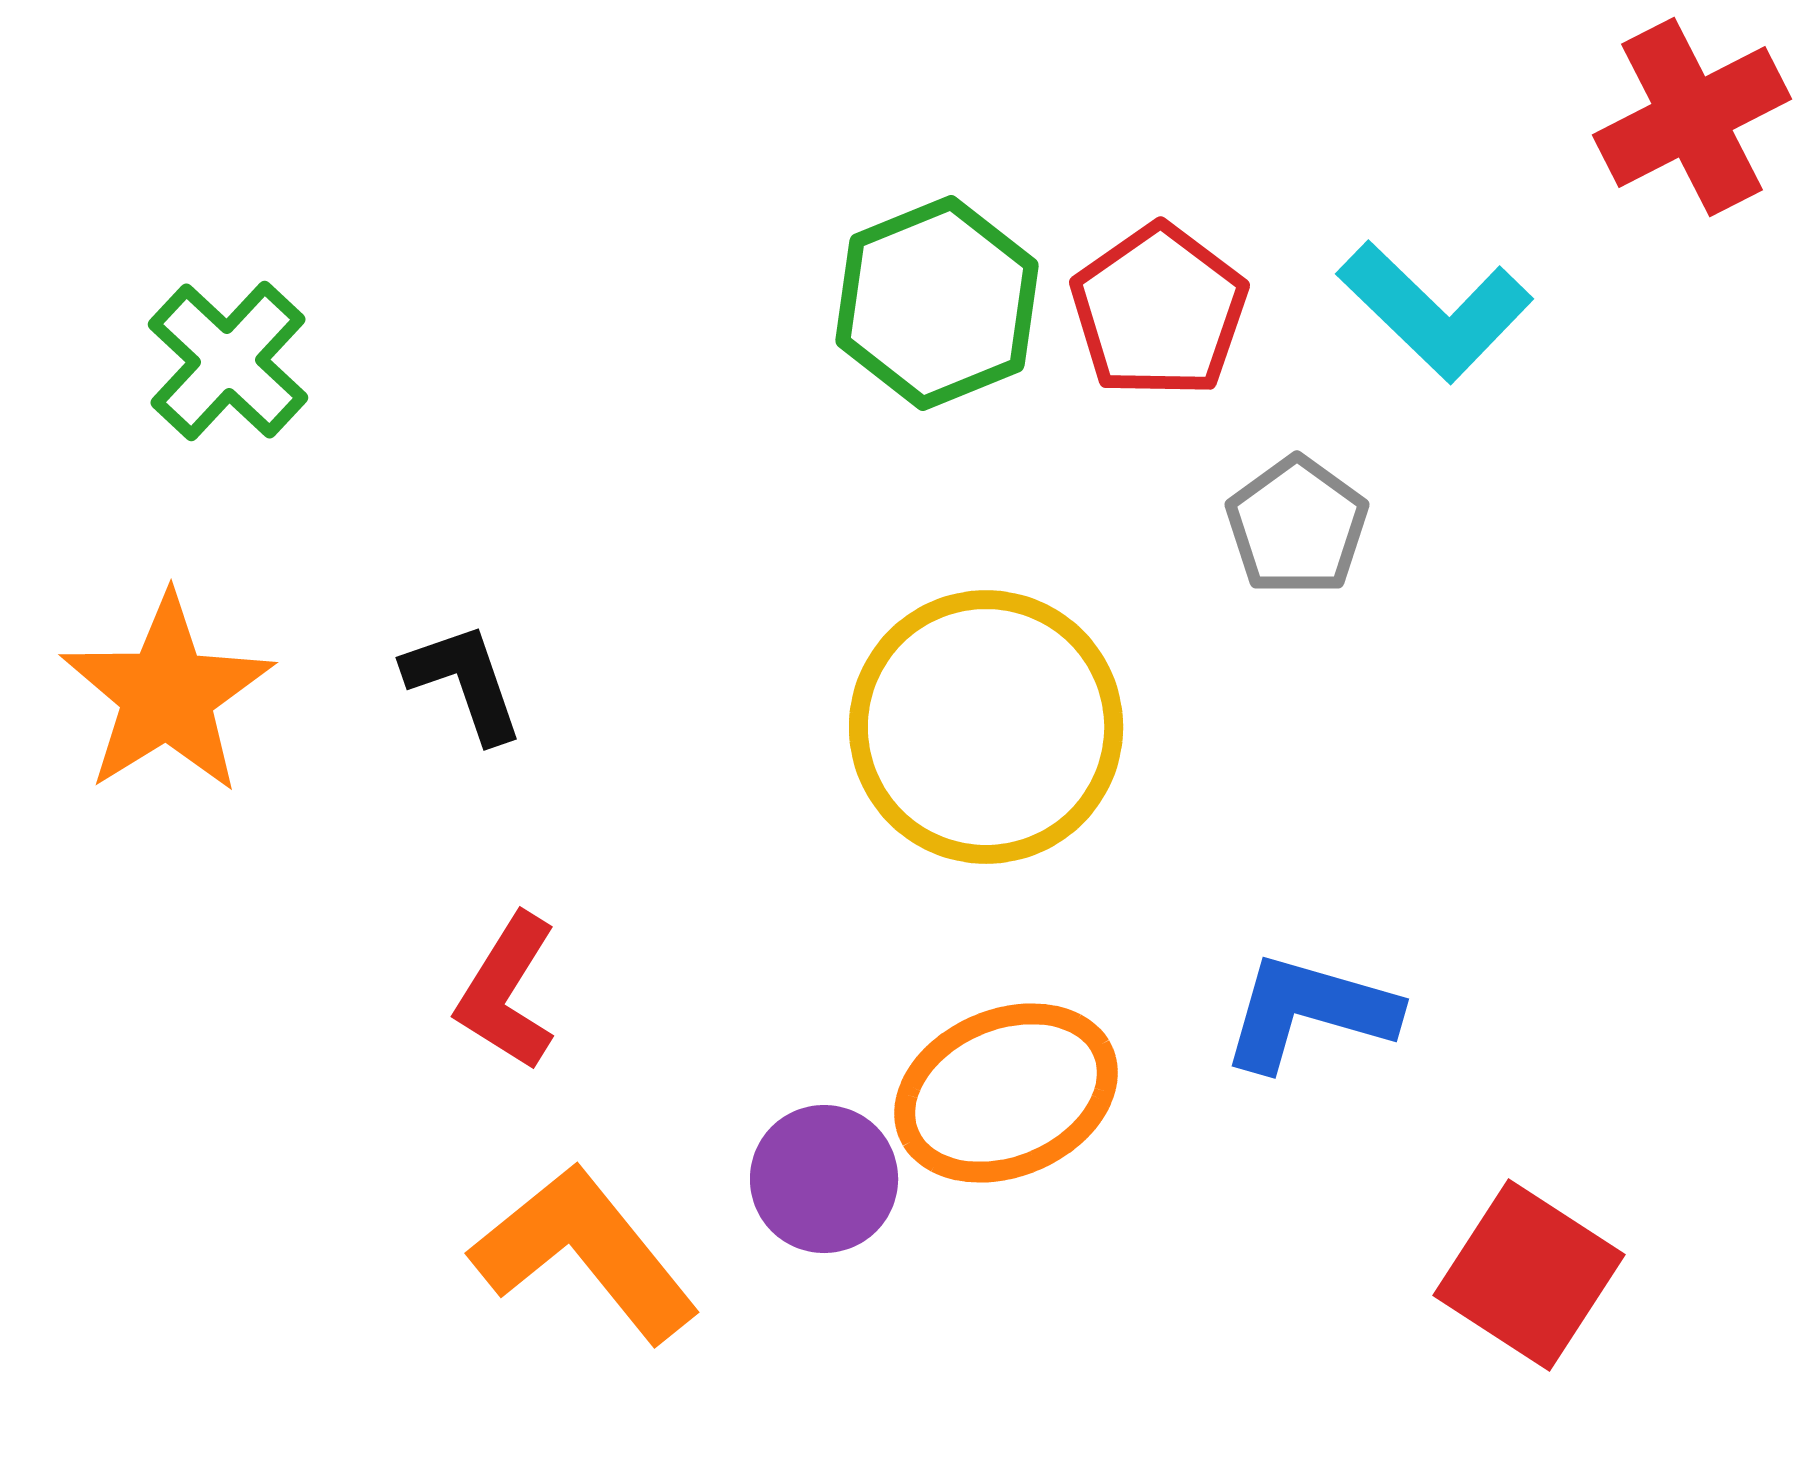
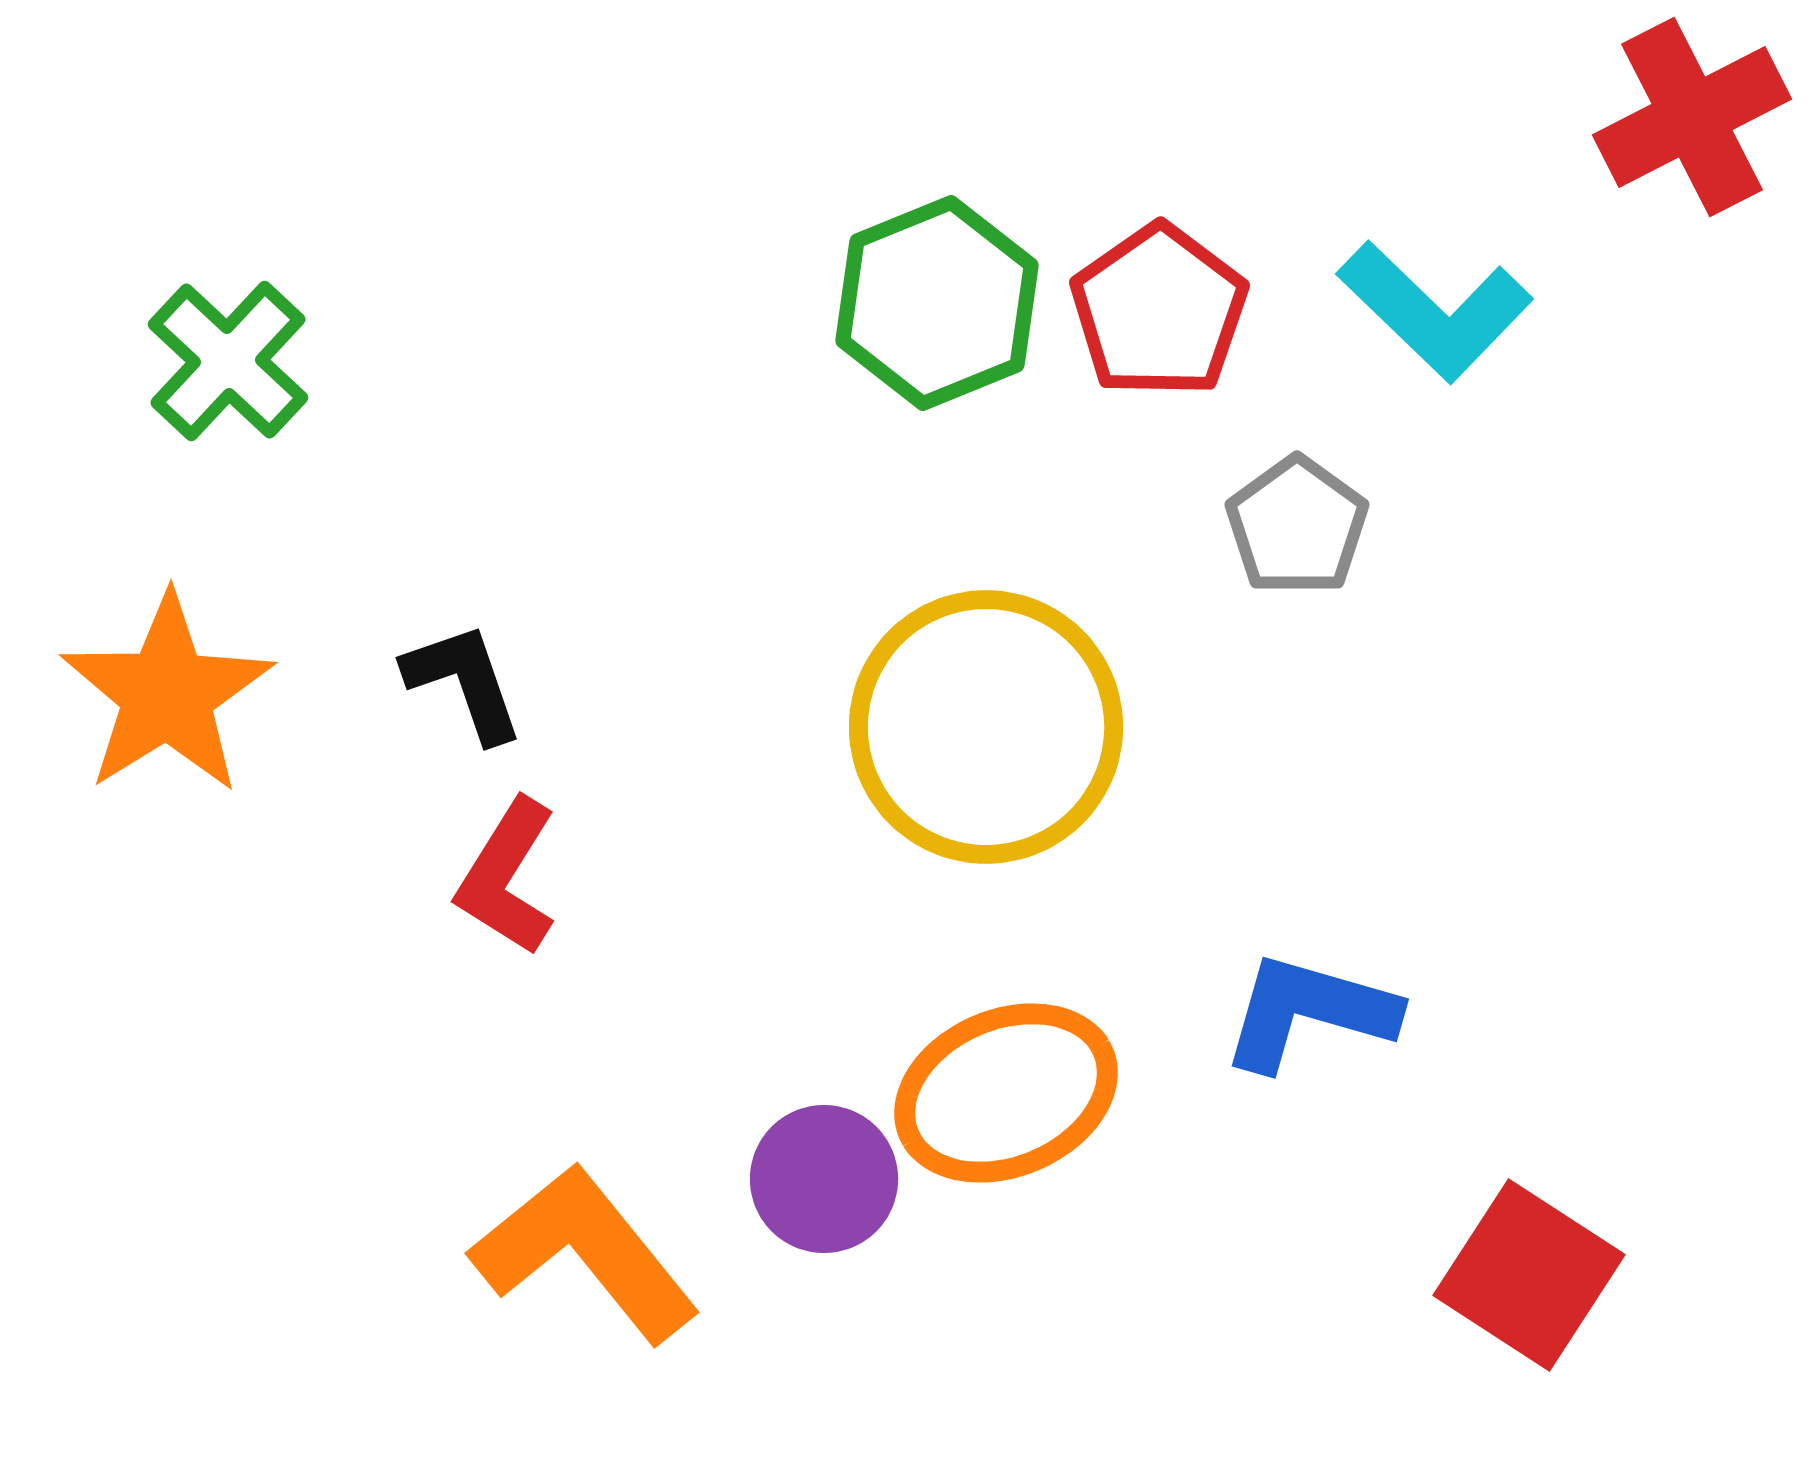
red L-shape: moved 115 px up
